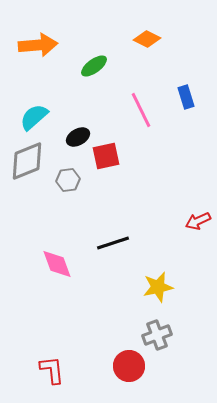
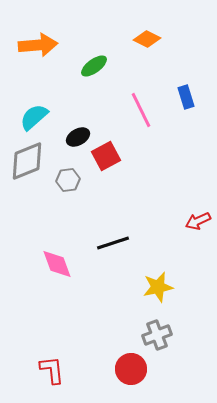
red square: rotated 16 degrees counterclockwise
red circle: moved 2 px right, 3 px down
